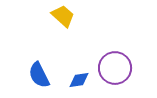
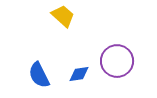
purple circle: moved 2 px right, 7 px up
blue diamond: moved 6 px up
